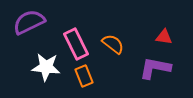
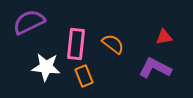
red triangle: rotated 18 degrees counterclockwise
pink rectangle: rotated 32 degrees clockwise
purple L-shape: rotated 16 degrees clockwise
